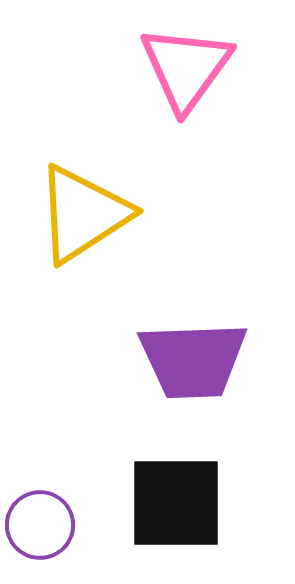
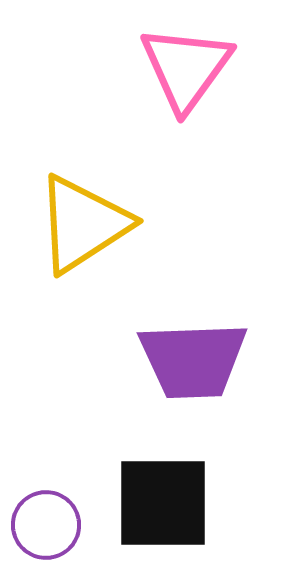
yellow triangle: moved 10 px down
black square: moved 13 px left
purple circle: moved 6 px right
